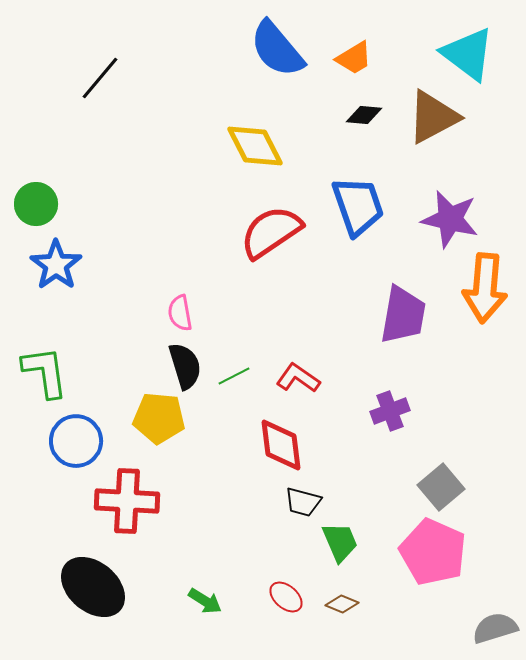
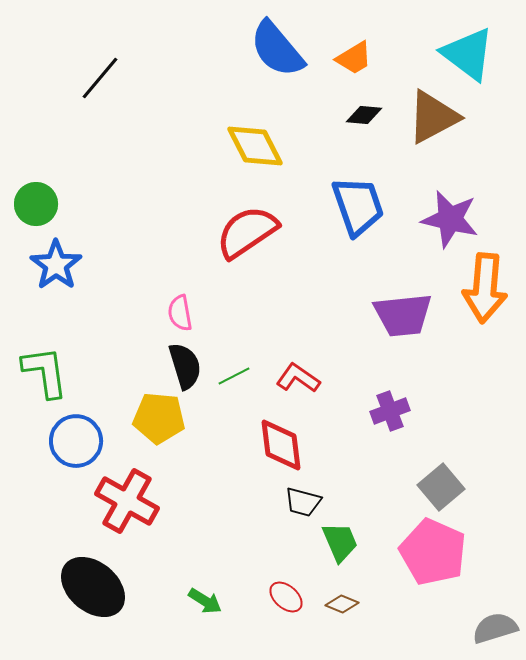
red semicircle: moved 24 px left
purple trapezoid: rotated 74 degrees clockwise
red cross: rotated 26 degrees clockwise
